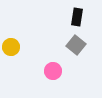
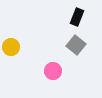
black rectangle: rotated 12 degrees clockwise
